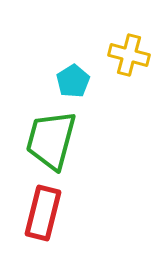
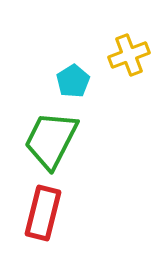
yellow cross: rotated 36 degrees counterclockwise
green trapezoid: rotated 12 degrees clockwise
